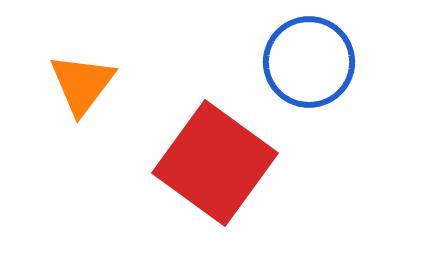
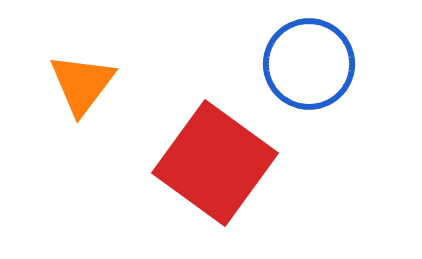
blue circle: moved 2 px down
